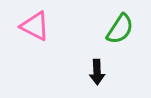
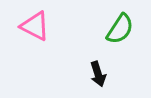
black arrow: moved 1 px right, 2 px down; rotated 15 degrees counterclockwise
